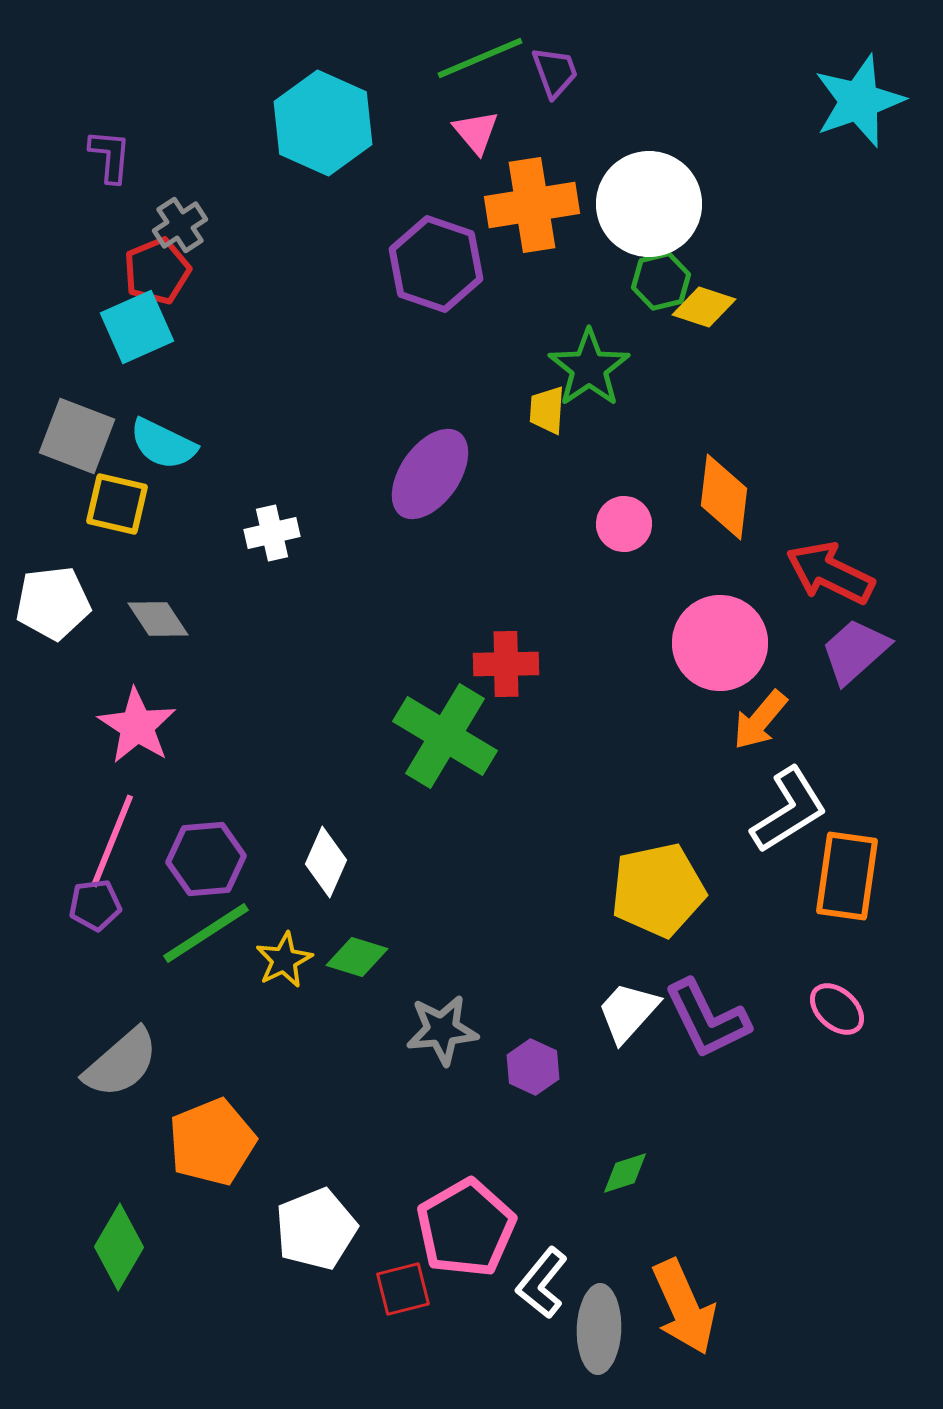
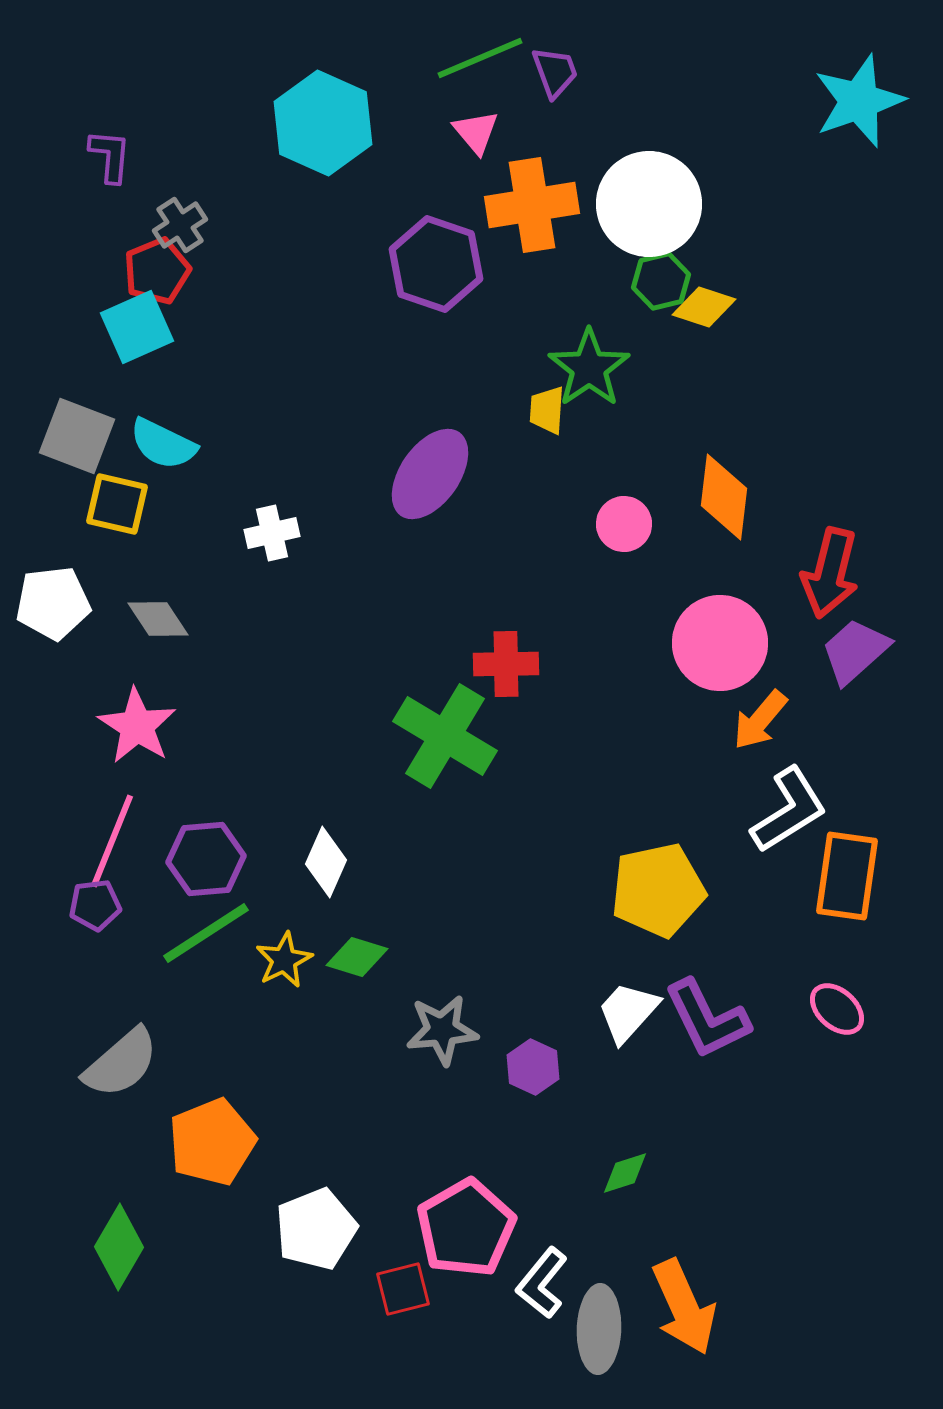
red arrow at (830, 573): rotated 102 degrees counterclockwise
